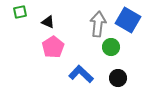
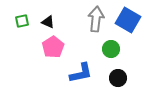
green square: moved 2 px right, 9 px down
gray arrow: moved 2 px left, 5 px up
green circle: moved 2 px down
blue L-shape: moved 1 px up; rotated 125 degrees clockwise
